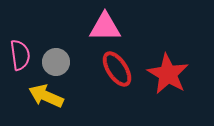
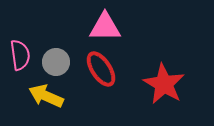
red ellipse: moved 16 px left
red star: moved 4 px left, 10 px down
